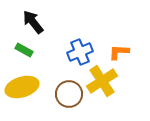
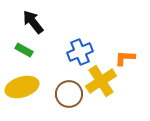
orange L-shape: moved 6 px right, 6 px down
yellow cross: moved 1 px left
